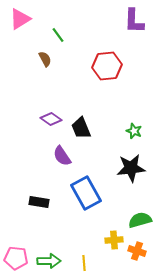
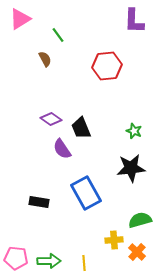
purple semicircle: moved 7 px up
orange cross: moved 1 px down; rotated 24 degrees clockwise
